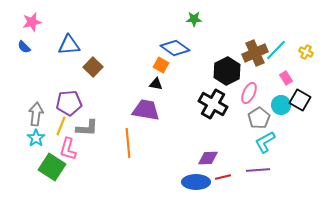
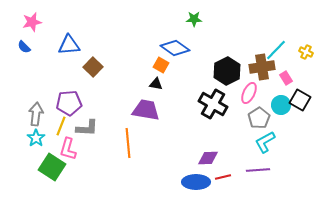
brown cross: moved 7 px right, 14 px down; rotated 15 degrees clockwise
